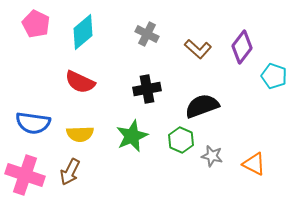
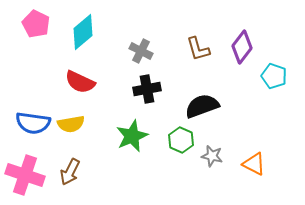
gray cross: moved 6 px left, 17 px down
brown L-shape: rotated 32 degrees clockwise
yellow semicircle: moved 9 px left, 10 px up; rotated 8 degrees counterclockwise
